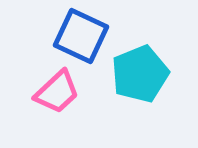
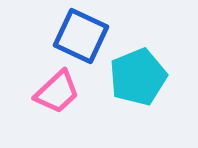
cyan pentagon: moved 2 px left, 3 px down
